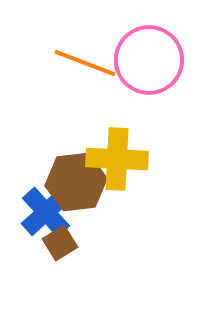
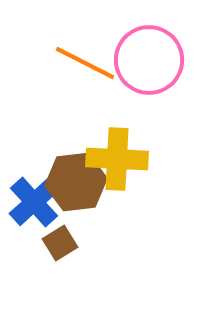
orange line: rotated 6 degrees clockwise
blue cross: moved 12 px left, 10 px up
